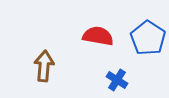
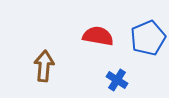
blue pentagon: rotated 16 degrees clockwise
